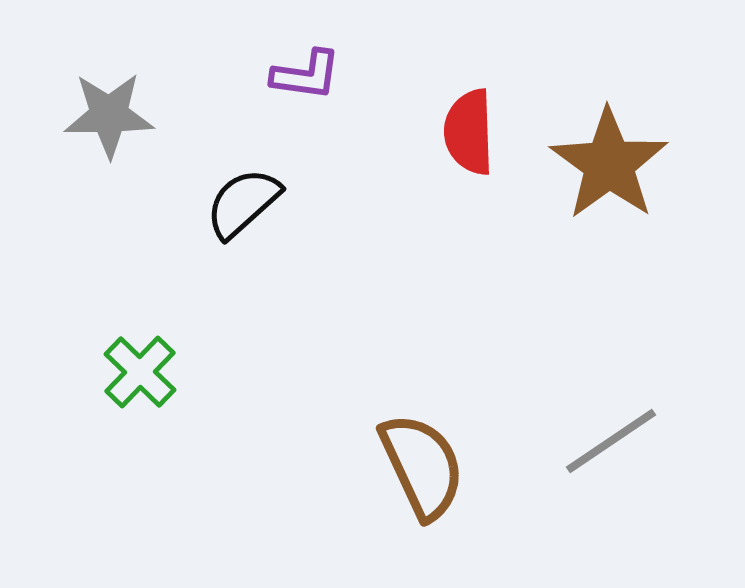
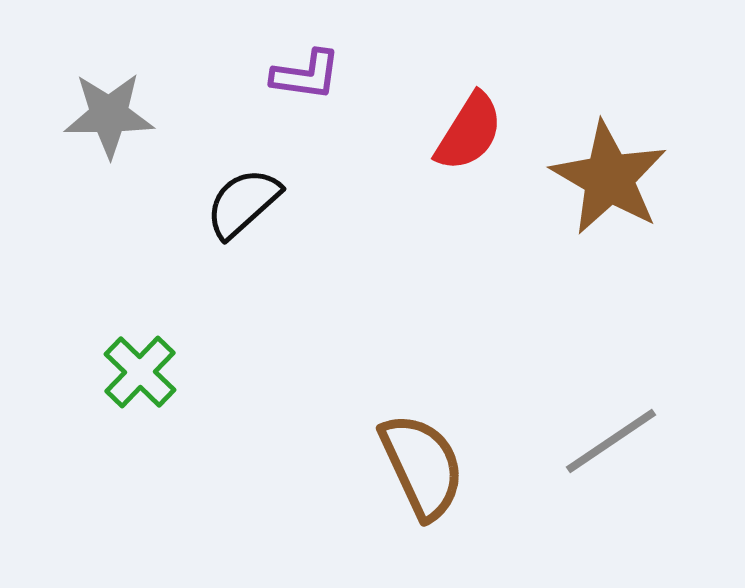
red semicircle: rotated 146 degrees counterclockwise
brown star: moved 14 px down; rotated 6 degrees counterclockwise
